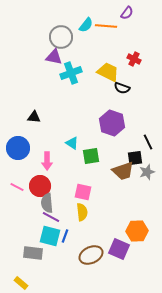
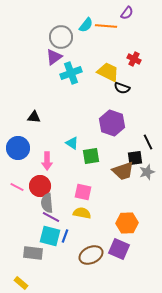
purple triangle: rotated 48 degrees counterclockwise
yellow semicircle: moved 1 px down; rotated 72 degrees counterclockwise
orange hexagon: moved 10 px left, 8 px up
